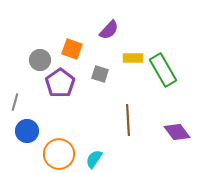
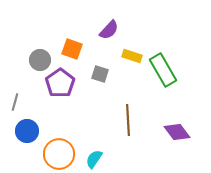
yellow rectangle: moved 1 px left, 2 px up; rotated 18 degrees clockwise
